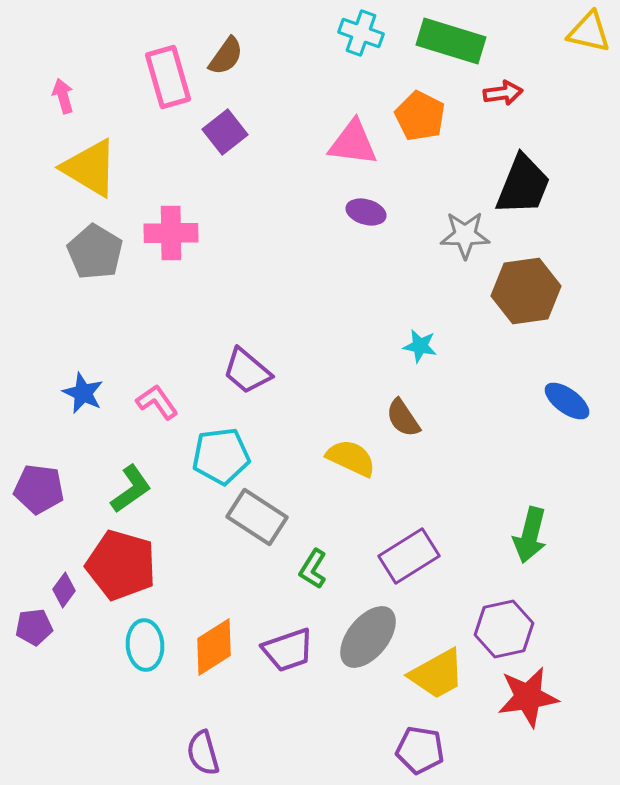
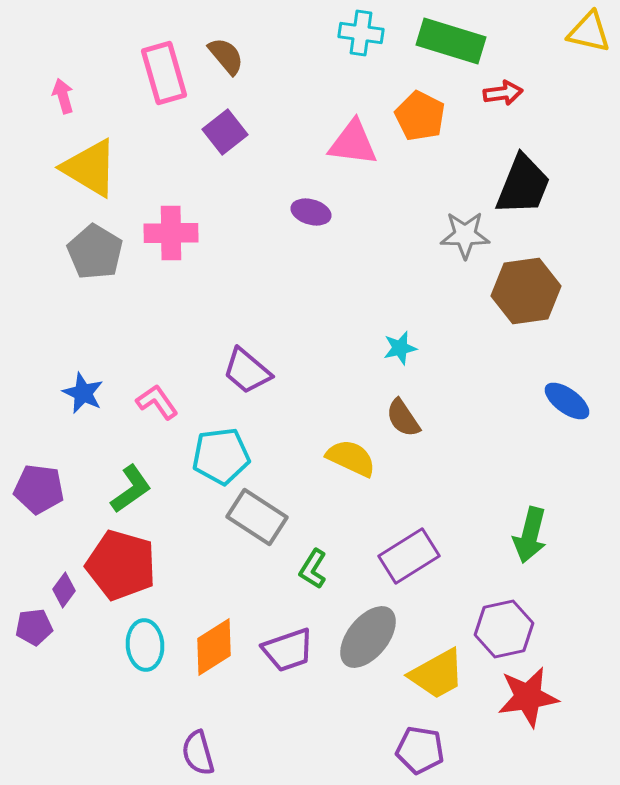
cyan cross at (361, 33): rotated 12 degrees counterclockwise
brown semicircle at (226, 56): rotated 75 degrees counterclockwise
pink rectangle at (168, 77): moved 4 px left, 4 px up
purple ellipse at (366, 212): moved 55 px left
cyan star at (420, 346): moved 20 px left, 2 px down; rotated 24 degrees counterclockwise
purple semicircle at (203, 753): moved 5 px left
